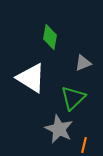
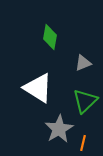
white triangle: moved 7 px right, 10 px down
green triangle: moved 12 px right, 3 px down
gray star: rotated 16 degrees clockwise
orange line: moved 1 px left, 2 px up
